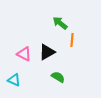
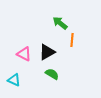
green semicircle: moved 6 px left, 3 px up
